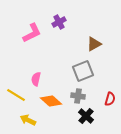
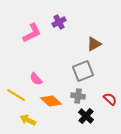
pink semicircle: rotated 56 degrees counterclockwise
red semicircle: rotated 64 degrees counterclockwise
